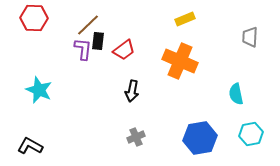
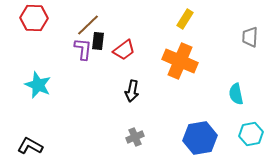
yellow rectangle: rotated 36 degrees counterclockwise
cyan star: moved 1 px left, 5 px up
gray cross: moved 1 px left
